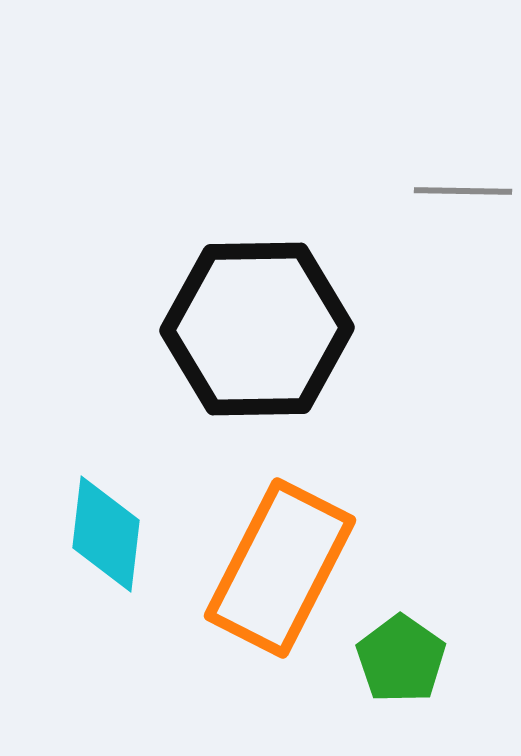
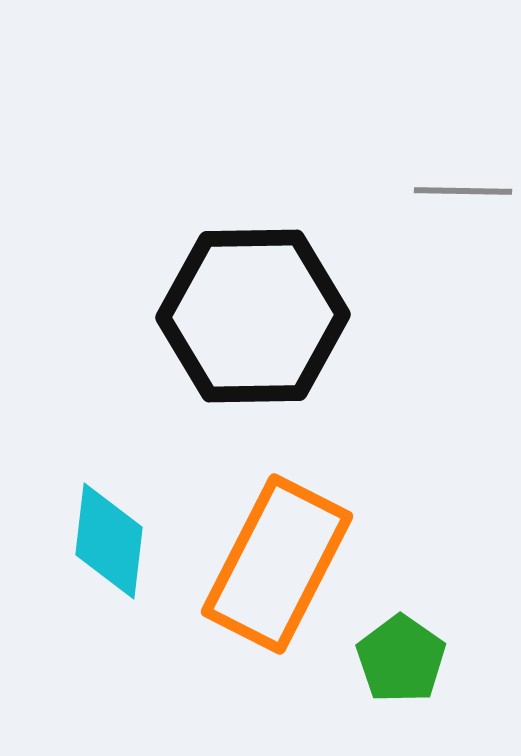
black hexagon: moved 4 px left, 13 px up
cyan diamond: moved 3 px right, 7 px down
orange rectangle: moved 3 px left, 4 px up
